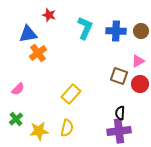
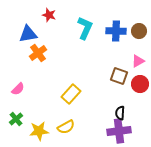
brown circle: moved 2 px left
yellow semicircle: moved 1 px left, 1 px up; rotated 48 degrees clockwise
